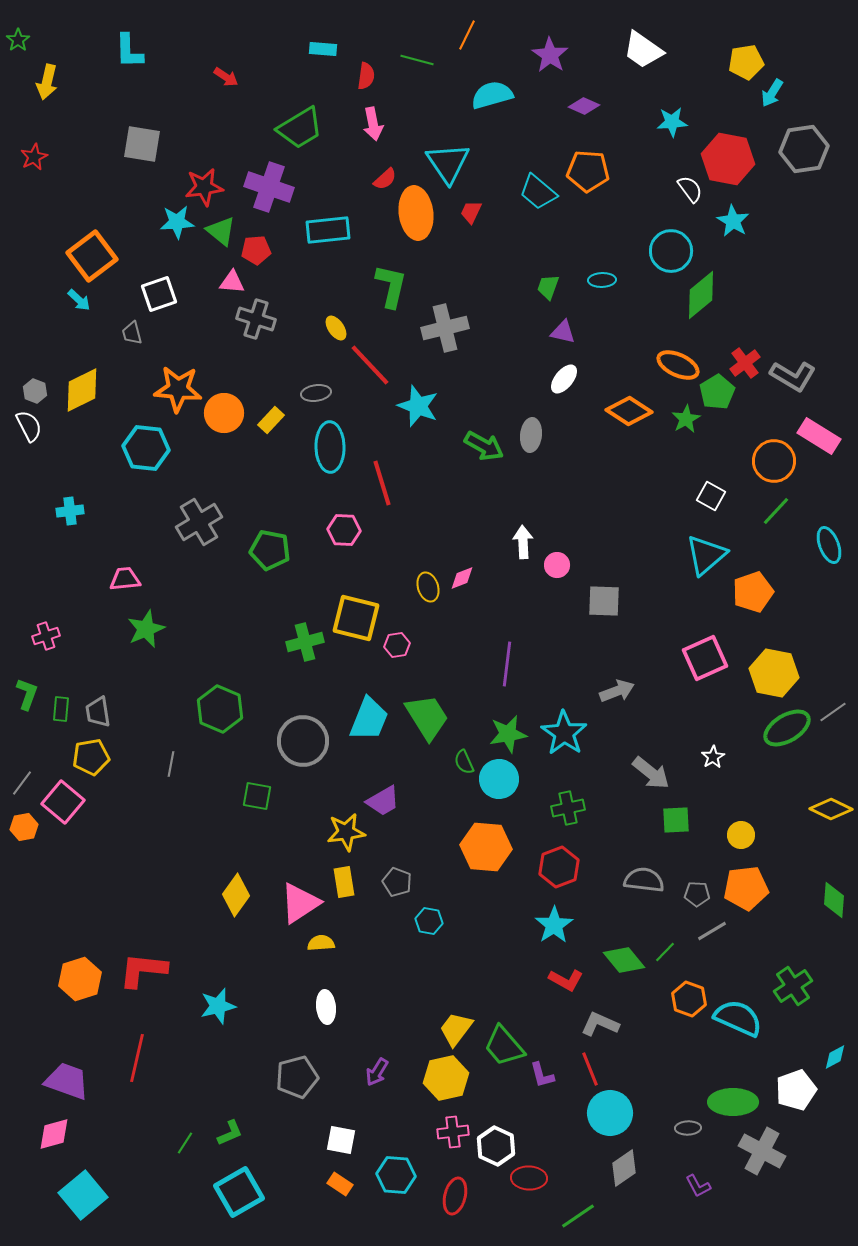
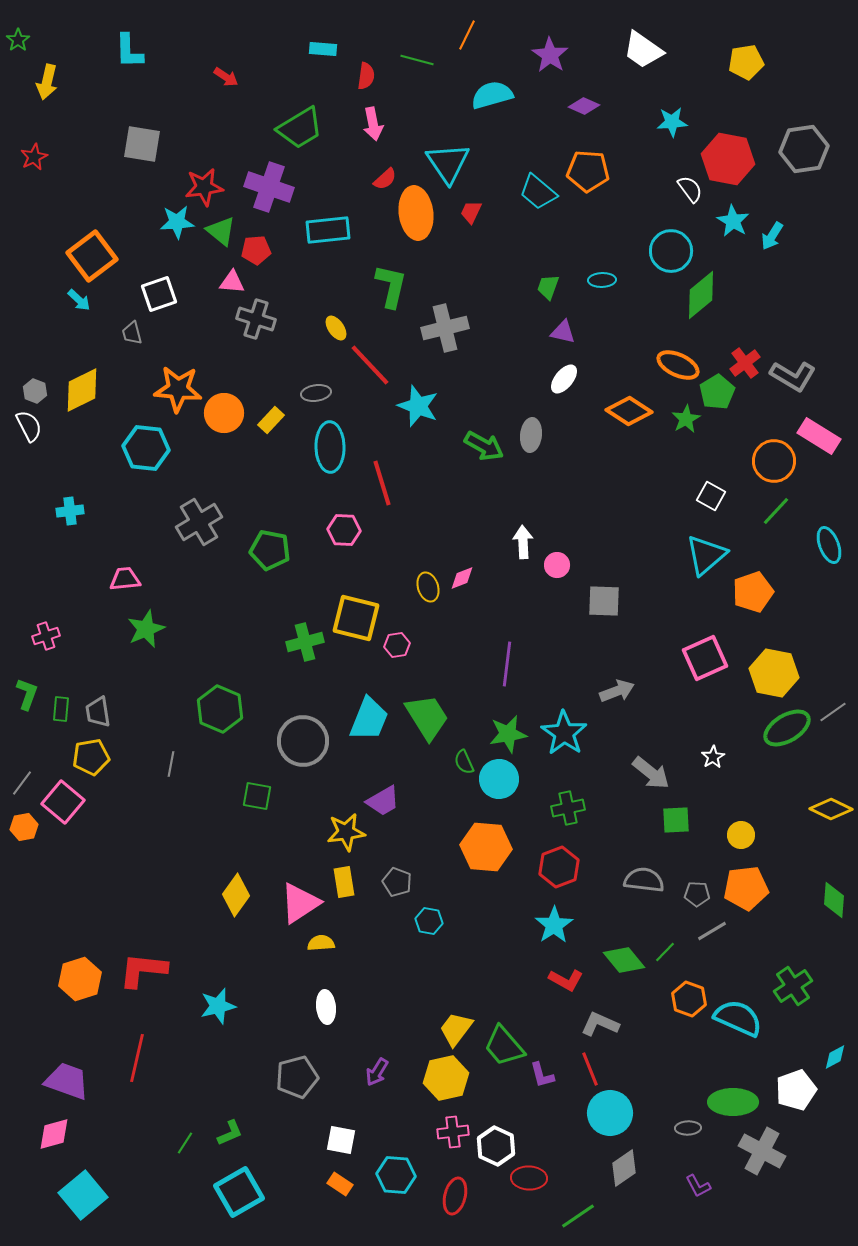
cyan arrow at (772, 93): moved 143 px down
